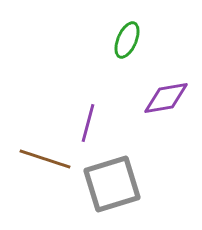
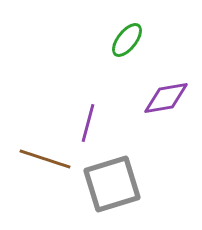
green ellipse: rotated 15 degrees clockwise
